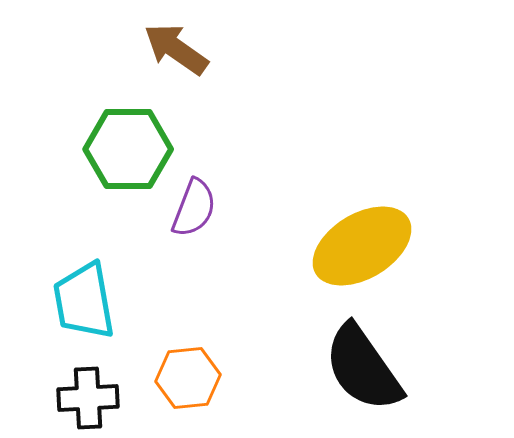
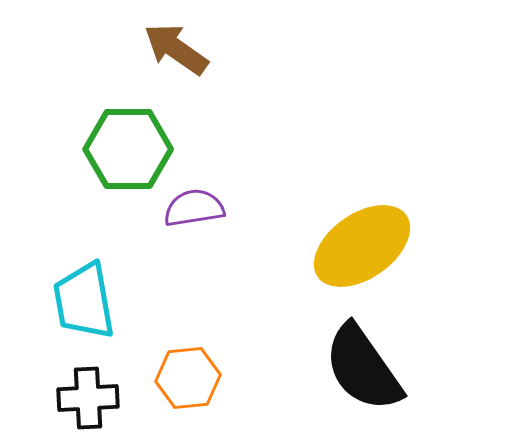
purple semicircle: rotated 120 degrees counterclockwise
yellow ellipse: rotated 4 degrees counterclockwise
